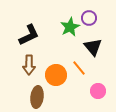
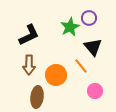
orange line: moved 2 px right, 2 px up
pink circle: moved 3 px left
